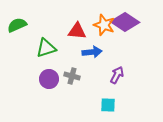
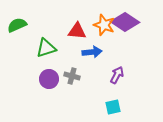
cyan square: moved 5 px right, 2 px down; rotated 14 degrees counterclockwise
